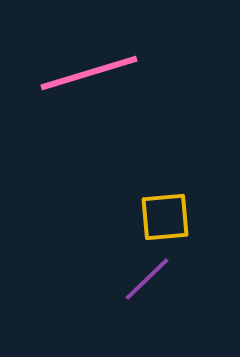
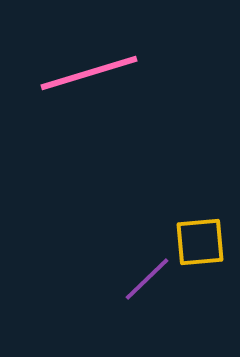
yellow square: moved 35 px right, 25 px down
